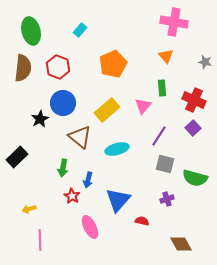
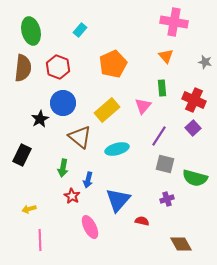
black rectangle: moved 5 px right, 2 px up; rotated 20 degrees counterclockwise
